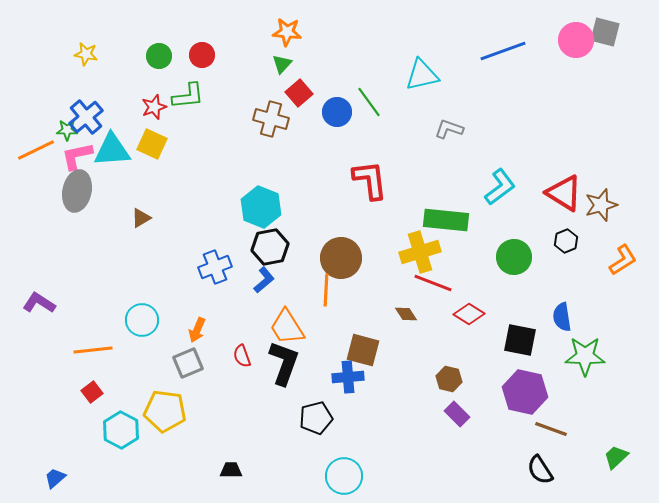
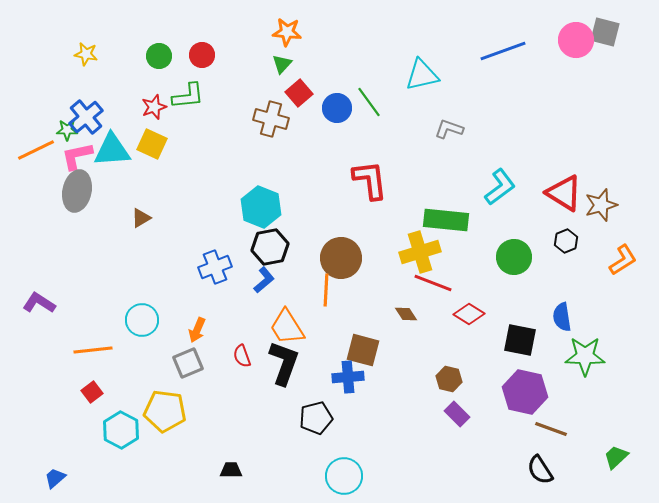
blue circle at (337, 112): moved 4 px up
